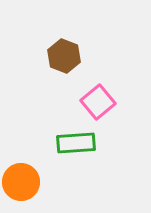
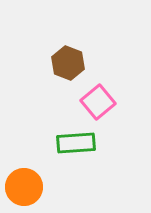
brown hexagon: moved 4 px right, 7 px down
orange circle: moved 3 px right, 5 px down
